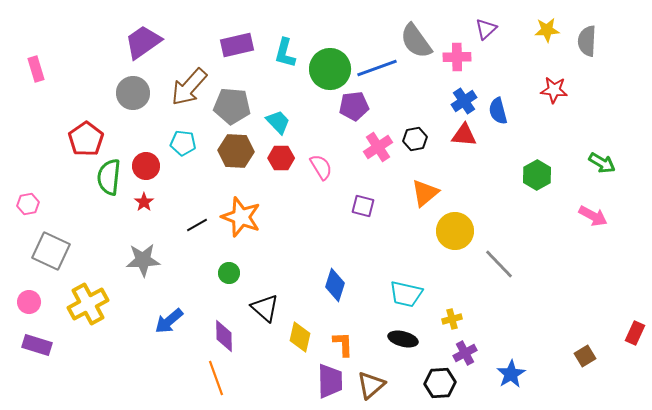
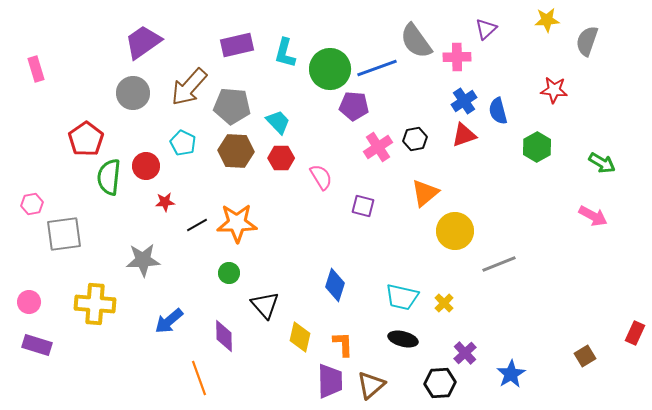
yellow star at (547, 30): moved 10 px up
gray semicircle at (587, 41): rotated 16 degrees clockwise
purple pentagon at (354, 106): rotated 12 degrees clockwise
red triangle at (464, 135): rotated 24 degrees counterclockwise
cyan pentagon at (183, 143): rotated 20 degrees clockwise
pink semicircle at (321, 167): moved 10 px down
green hexagon at (537, 175): moved 28 px up
red star at (144, 202): moved 21 px right; rotated 30 degrees clockwise
pink hexagon at (28, 204): moved 4 px right
orange star at (241, 217): moved 4 px left, 6 px down; rotated 21 degrees counterclockwise
gray square at (51, 251): moved 13 px right, 17 px up; rotated 33 degrees counterclockwise
gray line at (499, 264): rotated 68 degrees counterclockwise
cyan trapezoid at (406, 294): moved 4 px left, 3 px down
yellow cross at (88, 304): moved 7 px right; rotated 33 degrees clockwise
black triangle at (265, 308): moved 3 px up; rotated 8 degrees clockwise
yellow cross at (452, 319): moved 8 px left, 16 px up; rotated 30 degrees counterclockwise
purple cross at (465, 353): rotated 15 degrees counterclockwise
orange line at (216, 378): moved 17 px left
